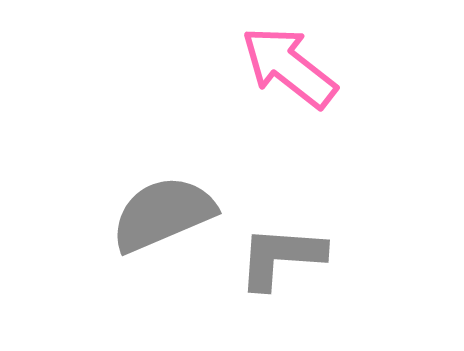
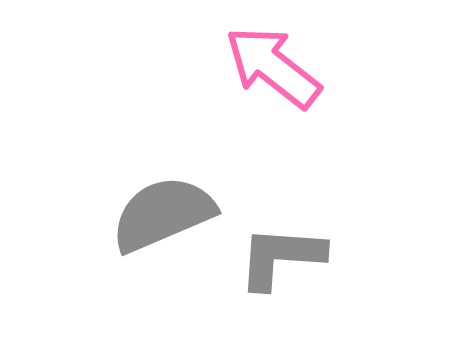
pink arrow: moved 16 px left
